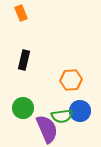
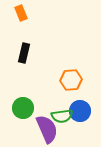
black rectangle: moved 7 px up
